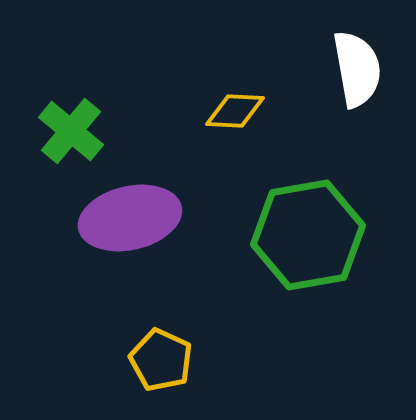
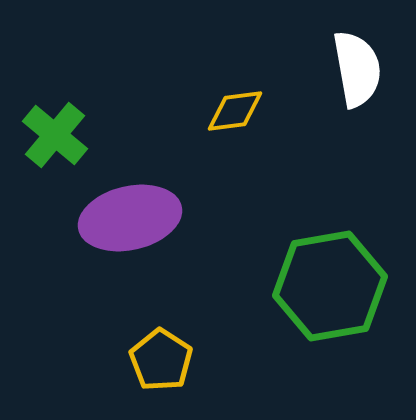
yellow diamond: rotated 10 degrees counterclockwise
green cross: moved 16 px left, 4 px down
green hexagon: moved 22 px right, 51 px down
yellow pentagon: rotated 8 degrees clockwise
